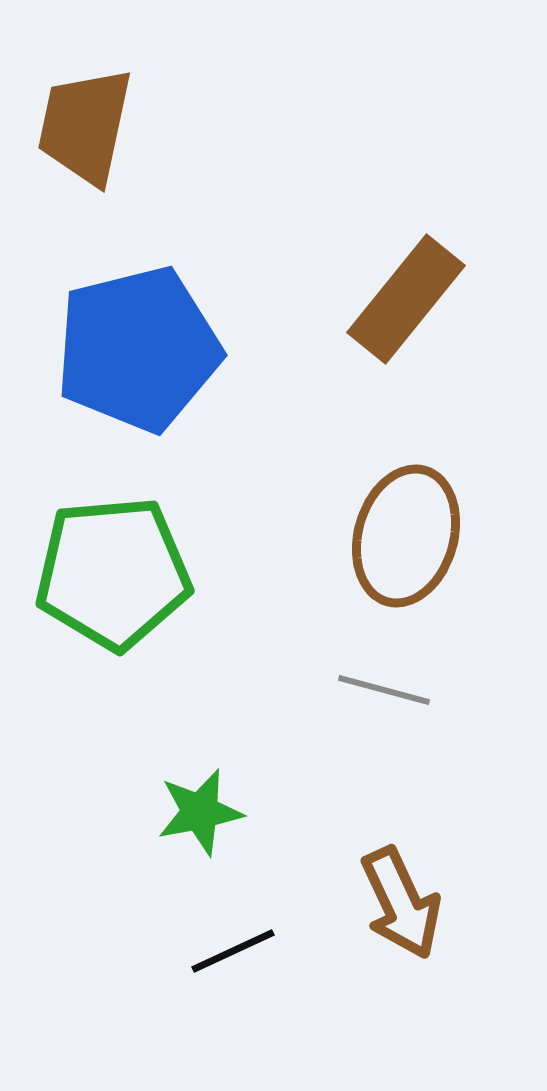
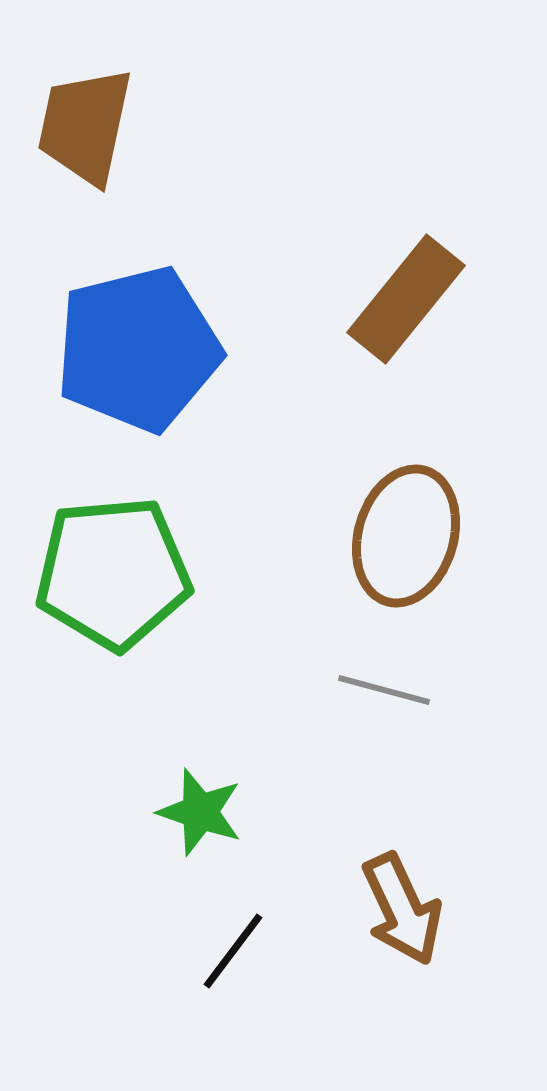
green star: rotated 30 degrees clockwise
brown arrow: moved 1 px right, 6 px down
black line: rotated 28 degrees counterclockwise
